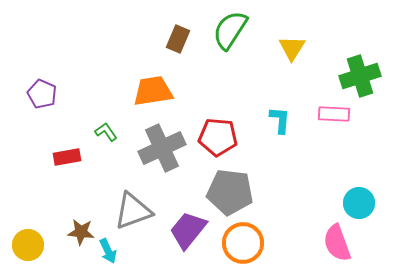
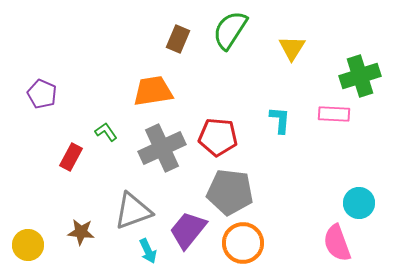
red rectangle: moved 4 px right; rotated 52 degrees counterclockwise
cyan arrow: moved 40 px right
